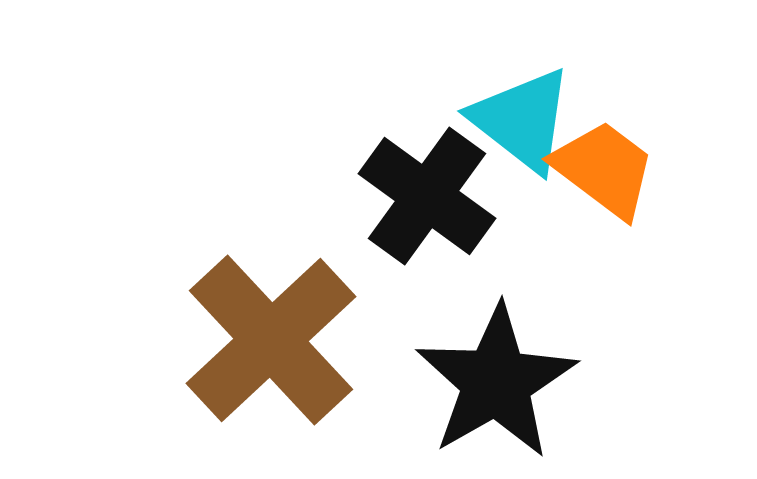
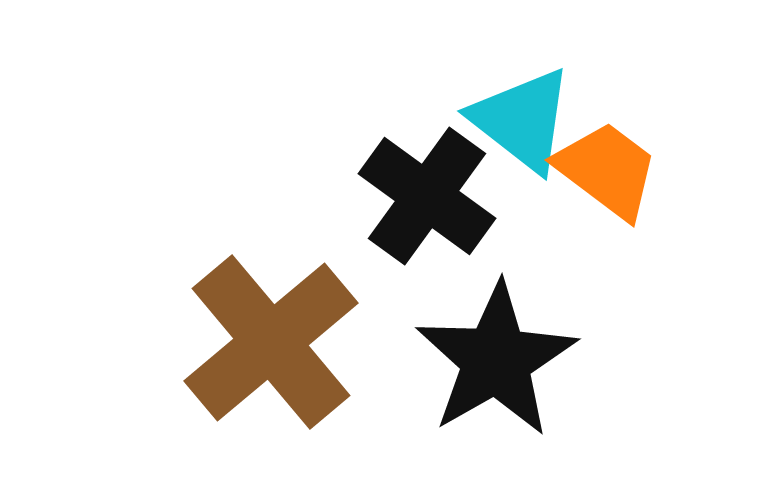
orange trapezoid: moved 3 px right, 1 px down
brown cross: moved 2 px down; rotated 3 degrees clockwise
black star: moved 22 px up
